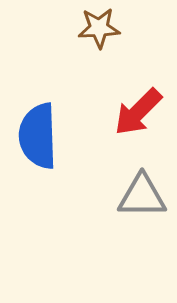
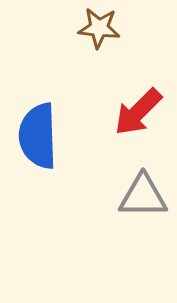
brown star: rotated 9 degrees clockwise
gray triangle: moved 1 px right
